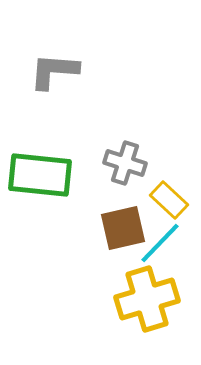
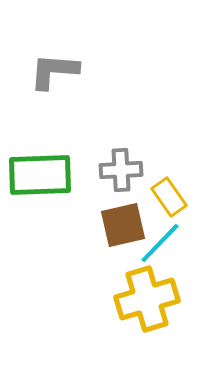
gray cross: moved 4 px left, 7 px down; rotated 21 degrees counterclockwise
green rectangle: rotated 8 degrees counterclockwise
yellow rectangle: moved 3 px up; rotated 12 degrees clockwise
brown square: moved 3 px up
